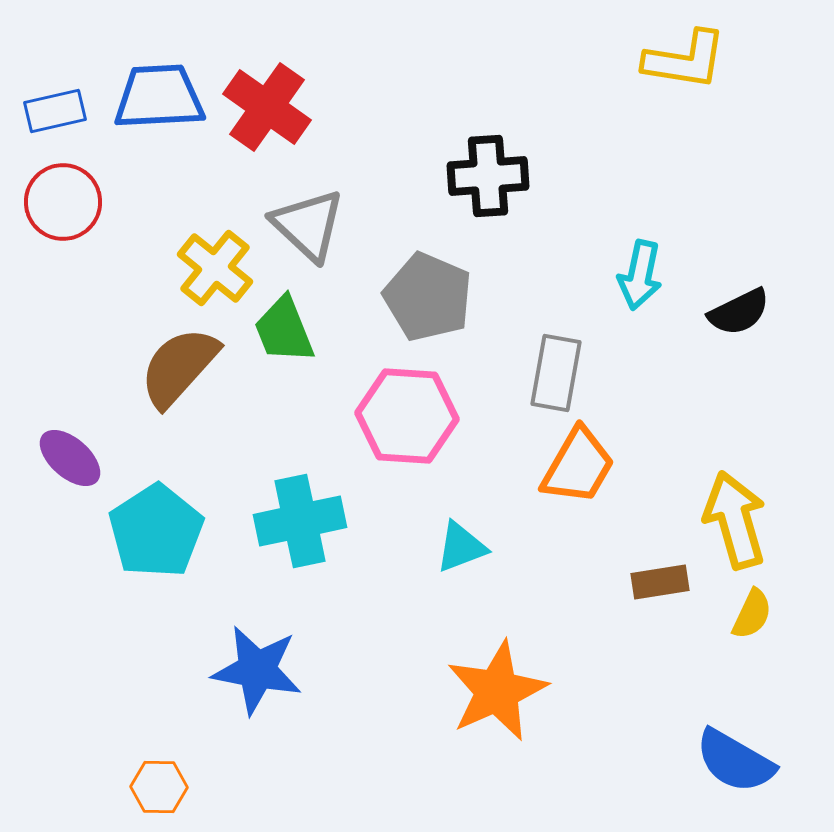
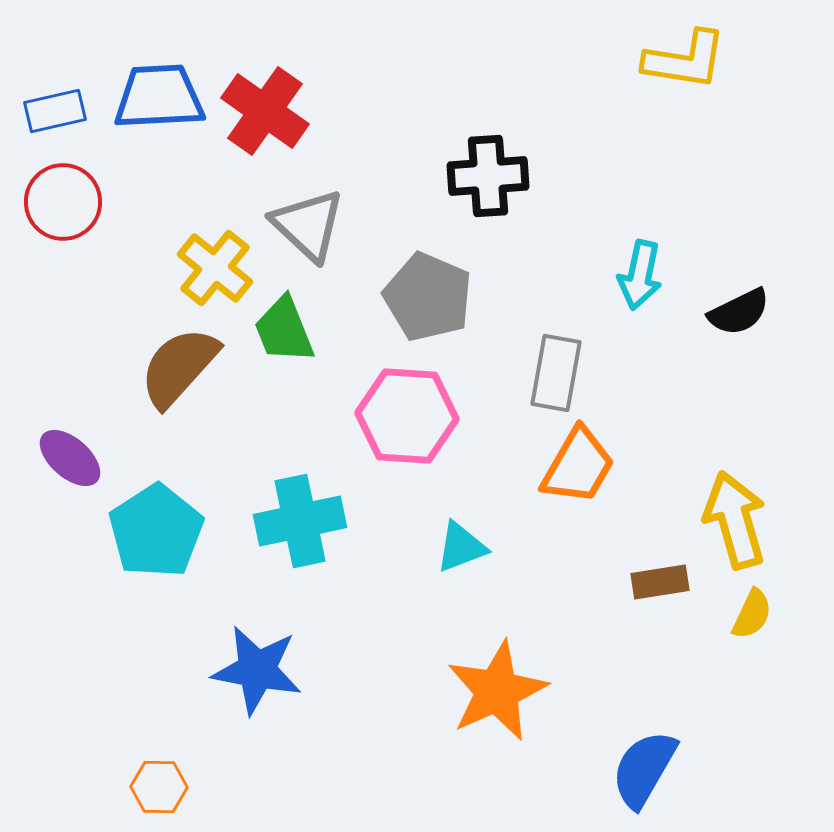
red cross: moved 2 px left, 4 px down
blue semicircle: moved 91 px left, 8 px down; rotated 90 degrees clockwise
